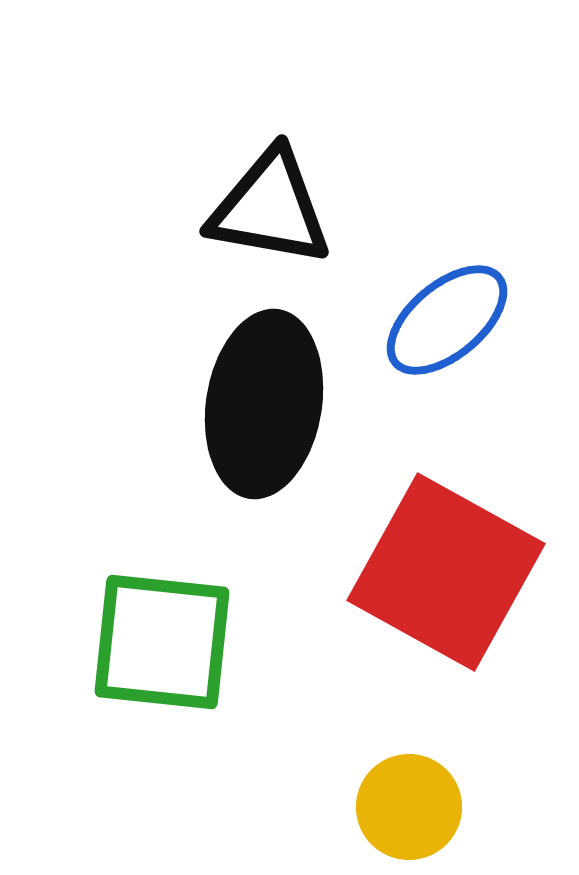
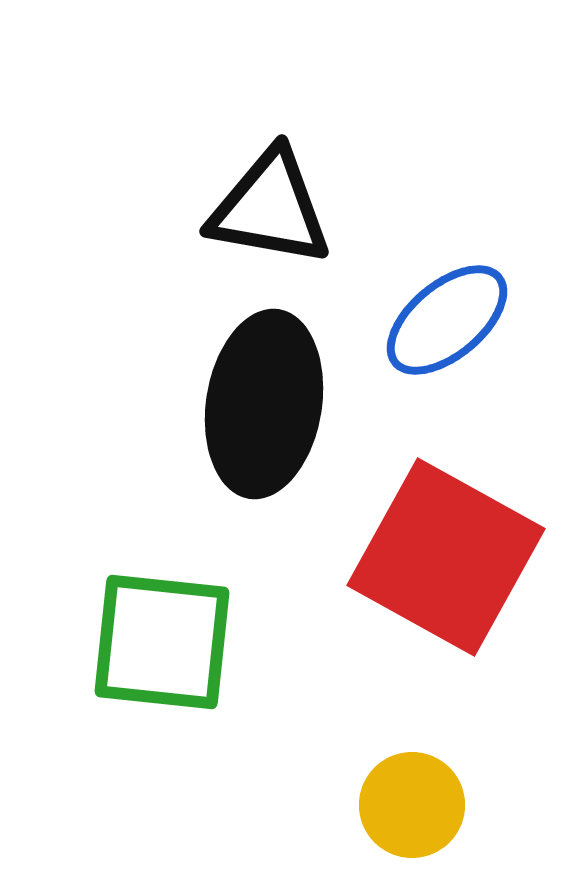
red square: moved 15 px up
yellow circle: moved 3 px right, 2 px up
